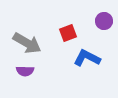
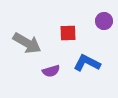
red square: rotated 18 degrees clockwise
blue L-shape: moved 5 px down
purple semicircle: moved 26 px right; rotated 18 degrees counterclockwise
